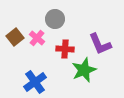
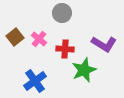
gray circle: moved 7 px right, 6 px up
pink cross: moved 2 px right, 1 px down
purple L-shape: moved 4 px right; rotated 35 degrees counterclockwise
blue cross: moved 1 px up
